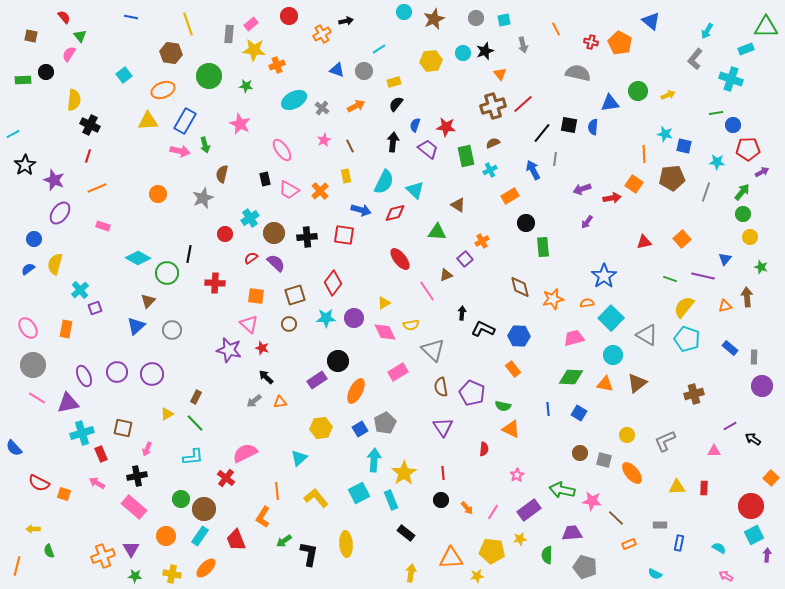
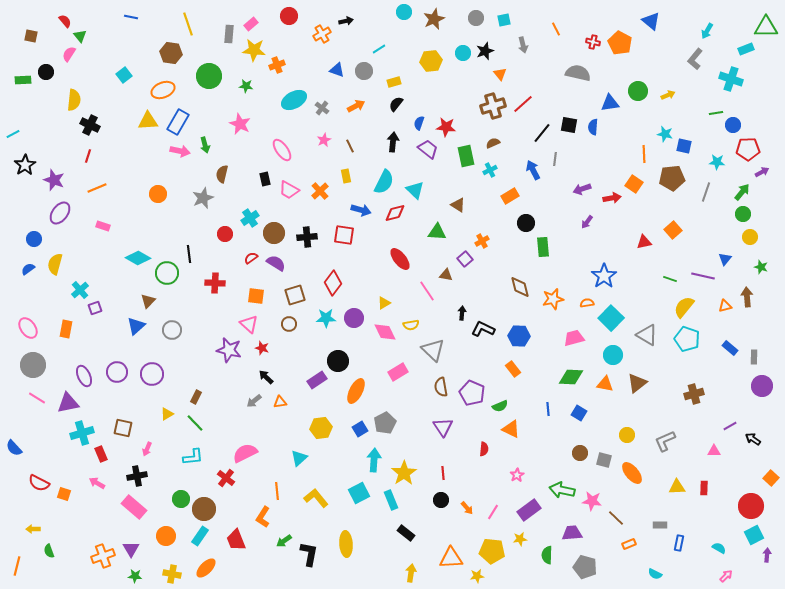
red semicircle at (64, 17): moved 1 px right, 4 px down
red cross at (591, 42): moved 2 px right
blue rectangle at (185, 121): moved 7 px left, 1 px down
blue semicircle at (415, 125): moved 4 px right, 2 px up
orange square at (682, 239): moved 9 px left, 9 px up
black line at (189, 254): rotated 18 degrees counterclockwise
purple semicircle at (276, 263): rotated 12 degrees counterclockwise
brown triangle at (446, 275): rotated 32 degrees clockwise
green semicircle at (503, 406): moved 3 px left; rotated 35 degrees counterclockwise
pink arrow at (726, 576): rotated 104 degrees clockwise
